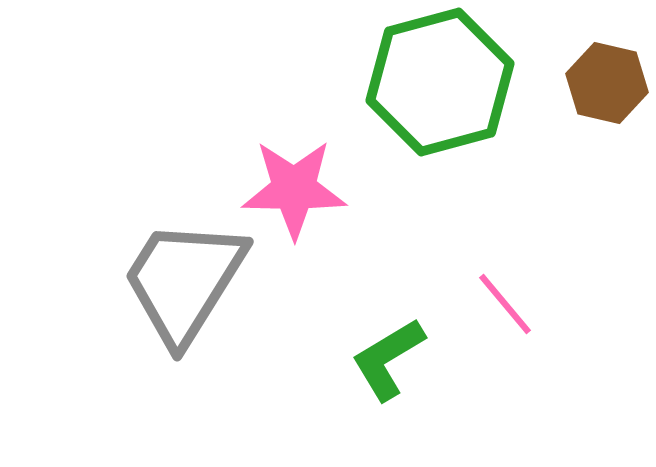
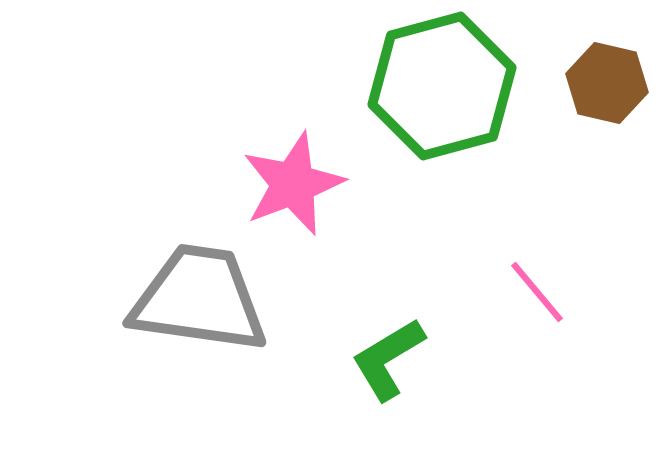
green hexagon: moved 2 px right, 4 px down
pink star: moved 1 px left, 5 px up; rotated 22 degrees counterclockwise
gray trapezoid: moved 15 px right, 18 px down; rotated 66 degrees clockwise
pink line: moved 32 px right, 12 px up
